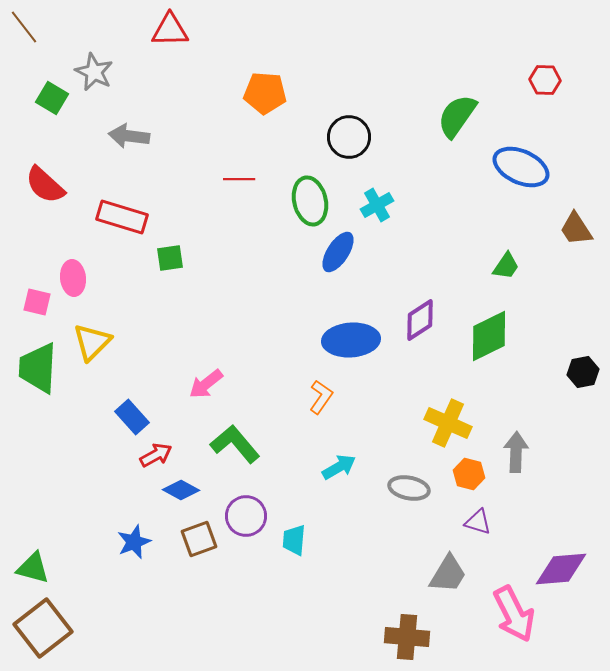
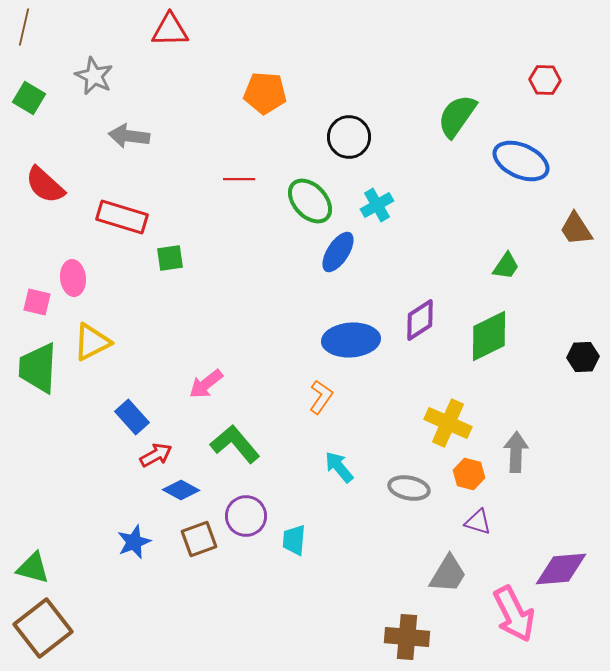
brown line at (24, 27): rotated 51 degrees clockwise
gray star at (94, 72): moved 4 px down
green square at (52, 98): moved 23 px left
blue ellipse at (521, 167): moved 6 px up
green ellipse at (310, 201): rotated 30 degrees counterclockwise
yellow triangle at (92, 342): rotated 18 degrees clockwise
black hexagon at (583, 372): moved 15 px up; rotated 8 degrees clockwise
cyan arrow at (339, 467): rotated 100 degrees counterclockwise
